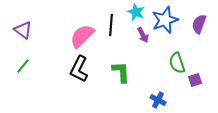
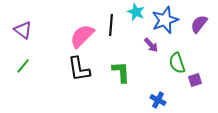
purple semicircle: rotated 18 degrees clockwise
purple arrow: moved 8 px right, 10 px down; rotated 14 degrees counterclockwise
black L-shape: rotated 36 degrees counterclockwise
